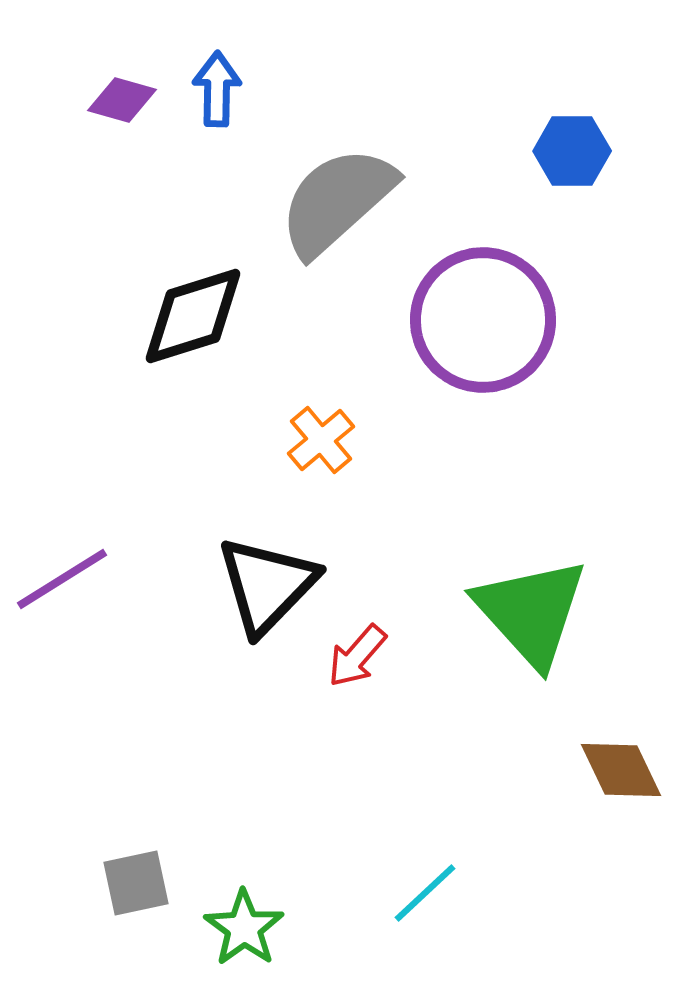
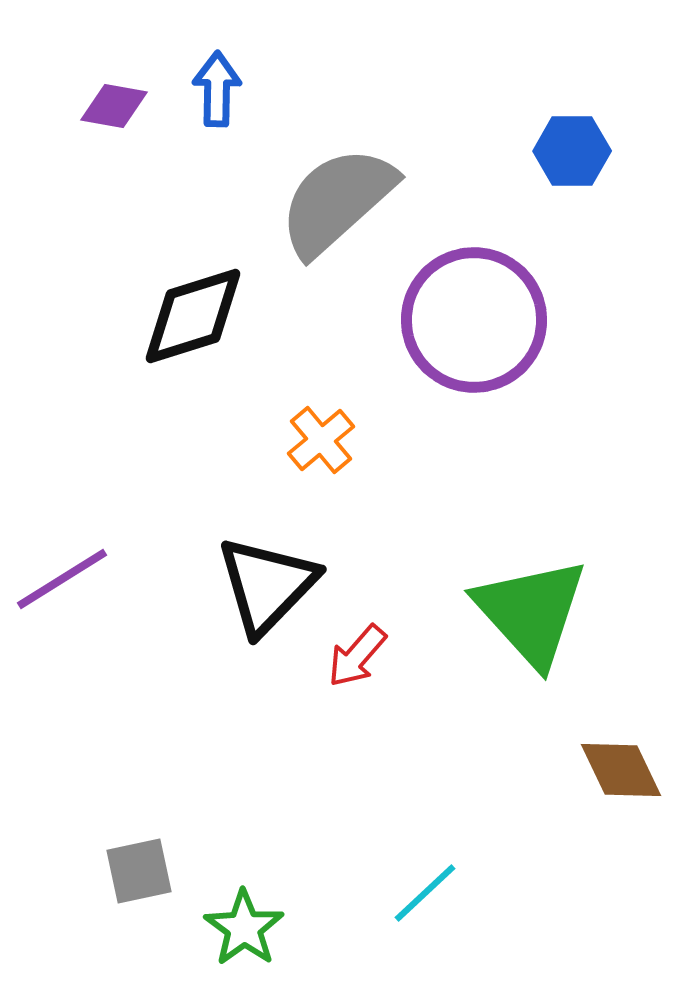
purple diamond: moved 8 px left, 6 px down; rotated 6 degrees counterclockwise
purple circle: moved 9 px left
gray square: moved 3 px right, 12 px up
